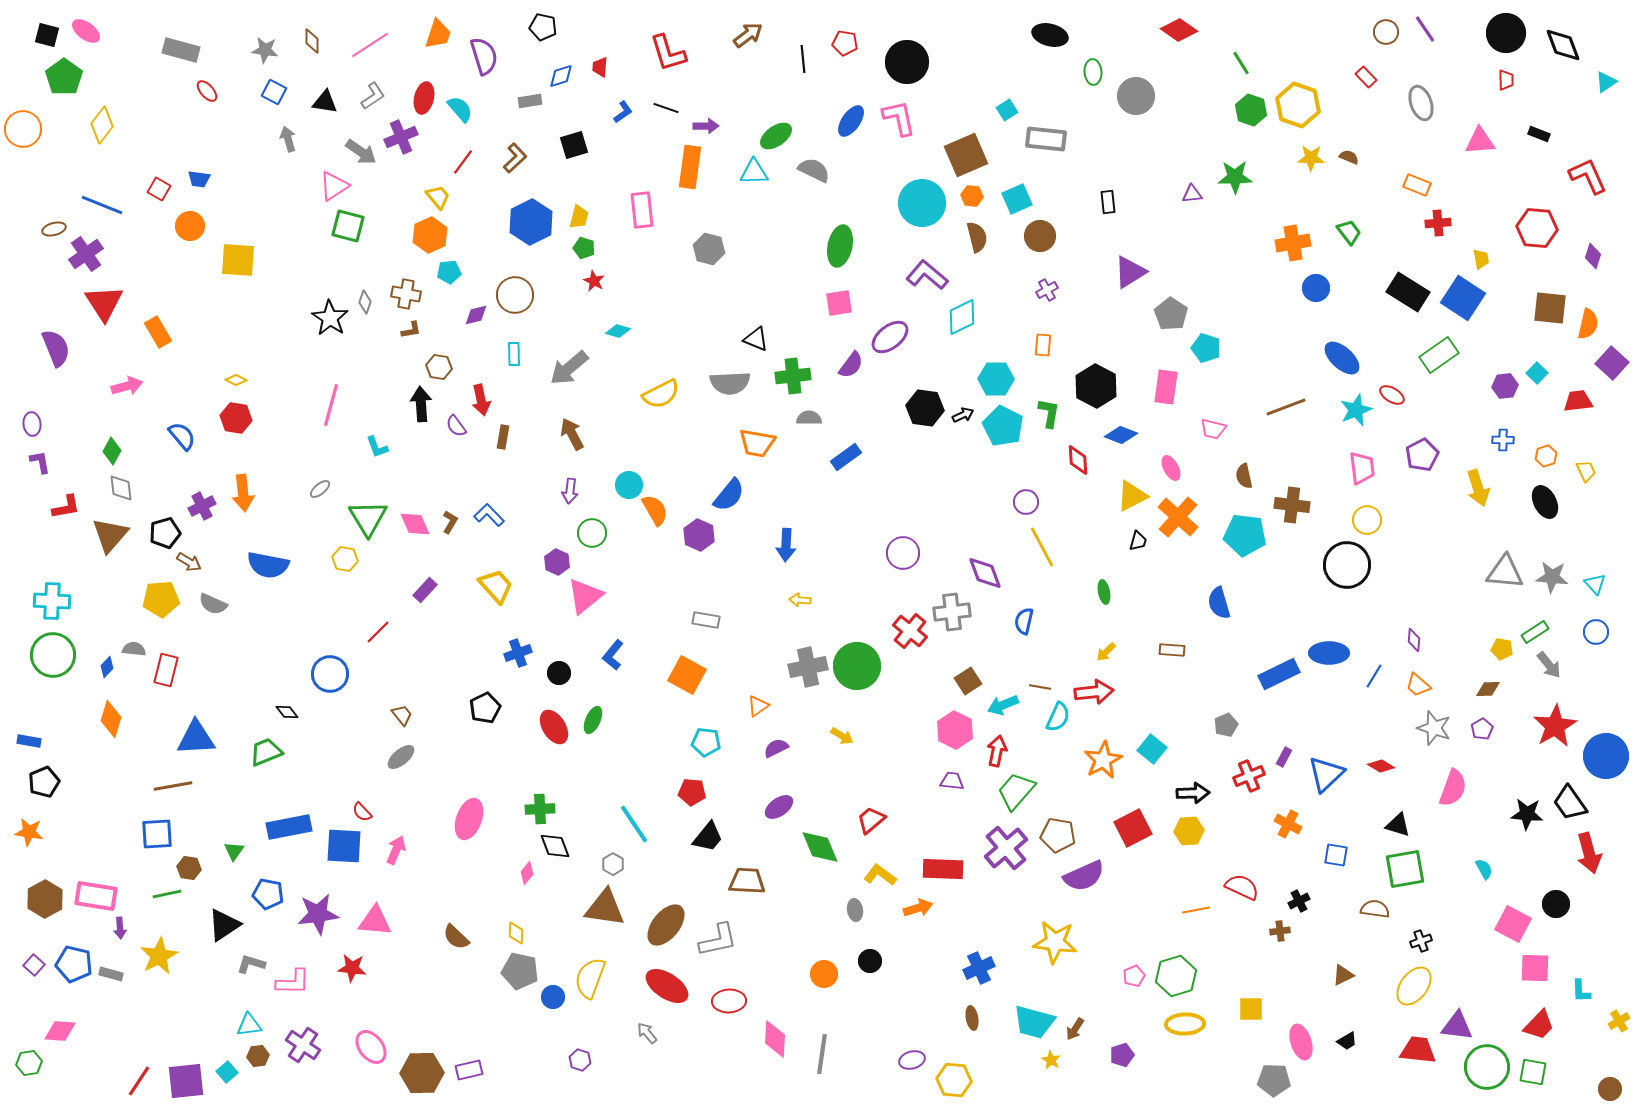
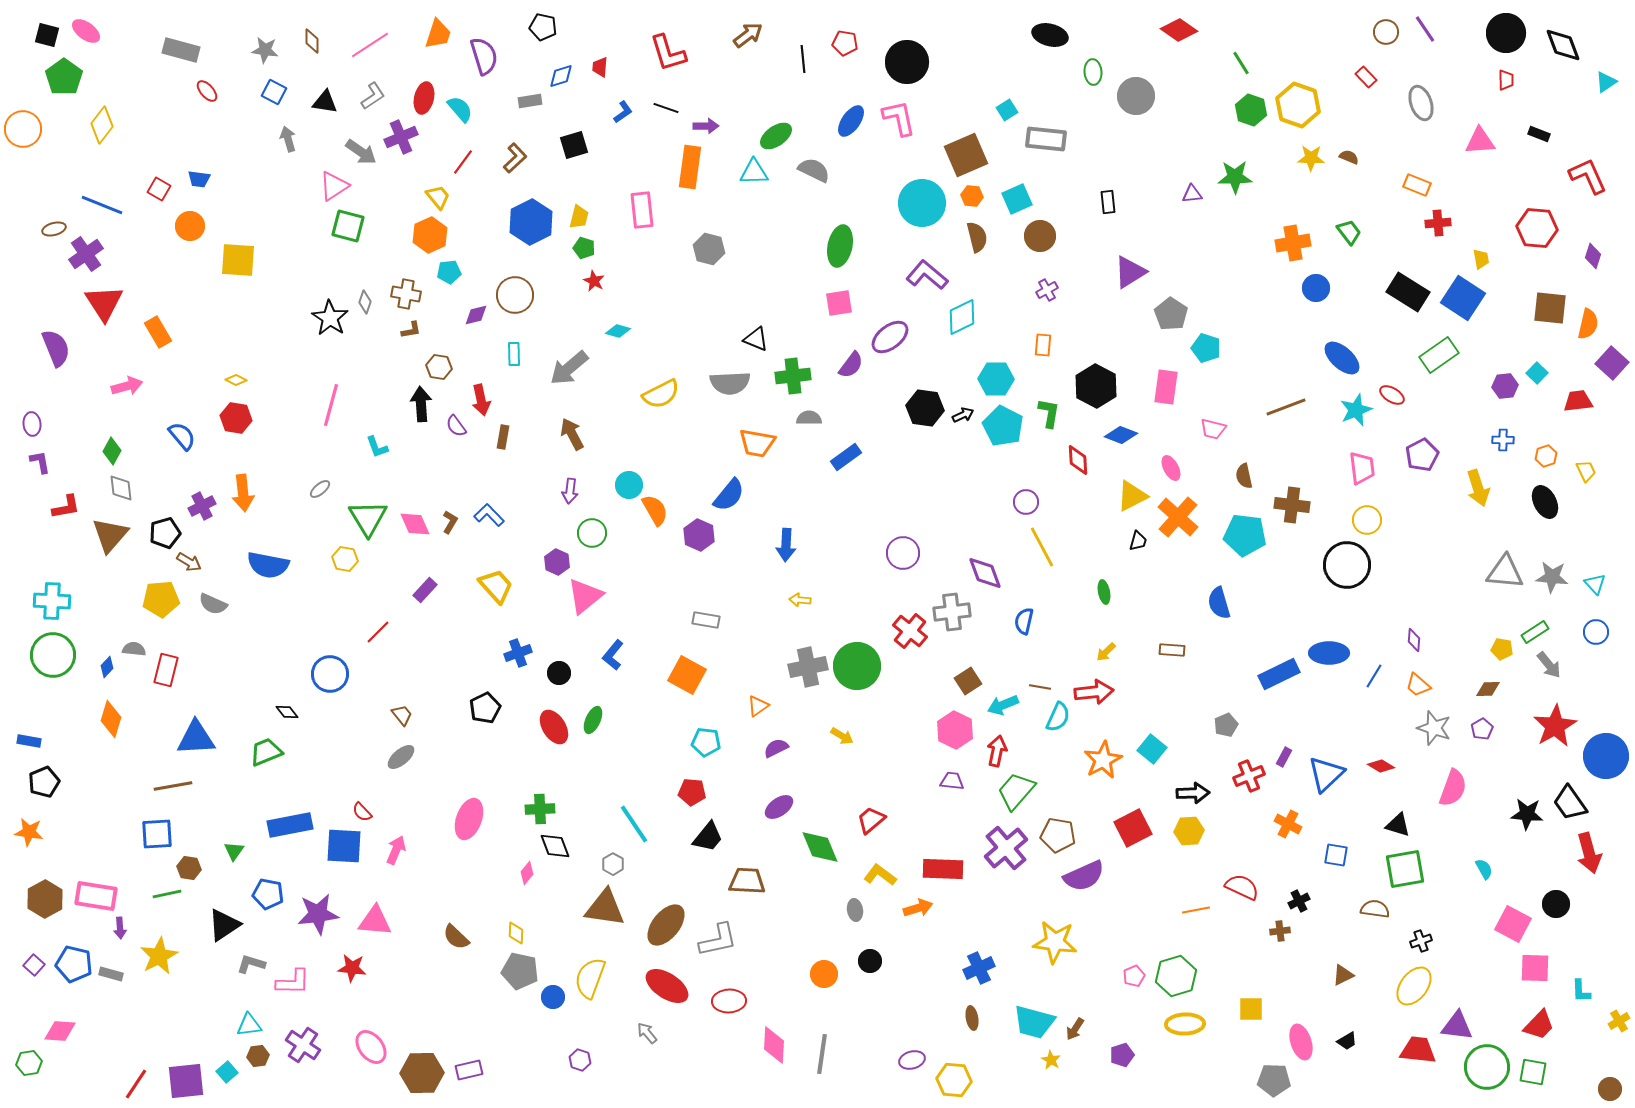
blue rectangle at (289, 827): moved 1 px right, 2 px up
pink diamond at (775, 1039): moved 1 px left, 6 px down
red line at (139, 1081): moved 3 px left, 3 px down
